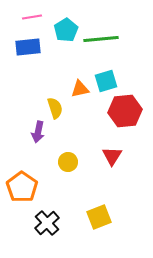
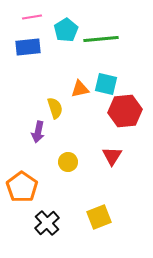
cyan square: moved 3 px down; rotated 30 degrees clockwise
